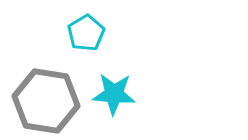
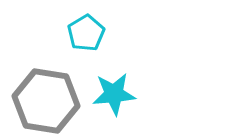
cyan star: rotated 9 degrees counterclockwise
